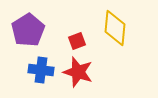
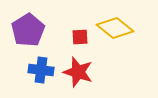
yellow diamond: rotated 57 degrees counterclockwise
red square: moved 3 px right, 4 px up; rotated 18 degrees clockwise
